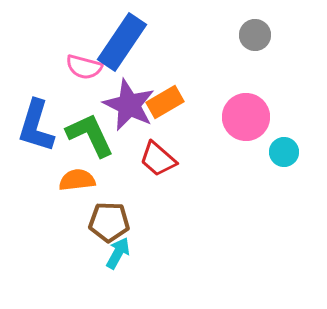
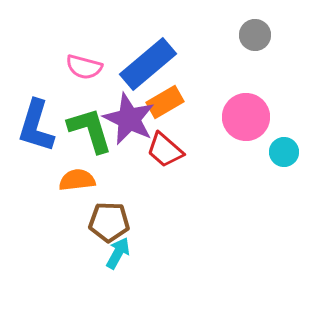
blue rectangle: moved 26 px right, 22 px down; rotated 16 degrees clockwise
purple star: moved 14 px down
green L-shape: moved 5 px up; rotated 8 degrees clockwise
red trapezoid: moved 7 px right, 9 px up
